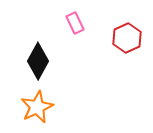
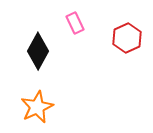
black diamond: moved 10 px up
